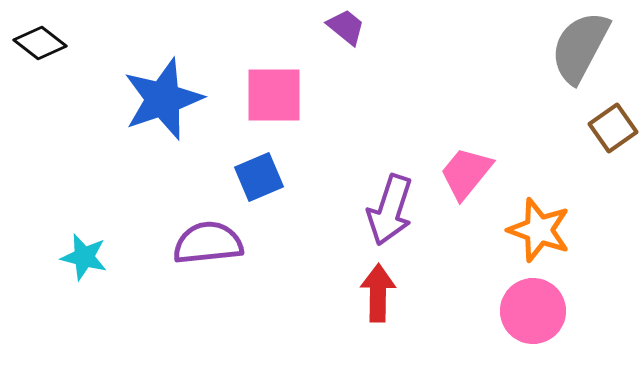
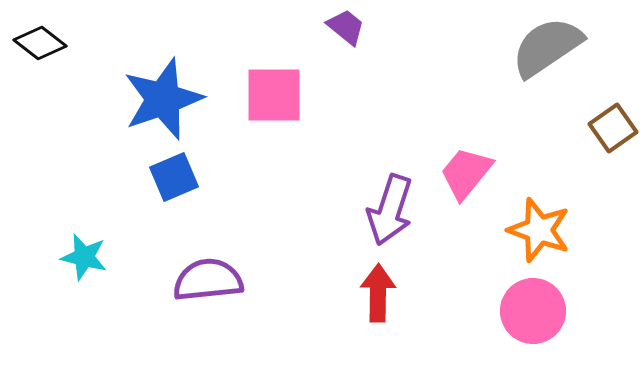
gray semicircle: moved 33 px left; rotated 28 degrees clockwise
blue square: moved 85 px left
purple semicircle: moved 37 px down
